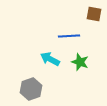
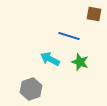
blue line: rotated 20 degrees clockwise
